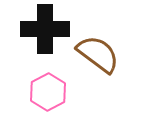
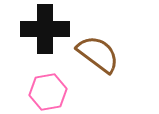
pink hexagon: rotated 18 degrees clockwise
